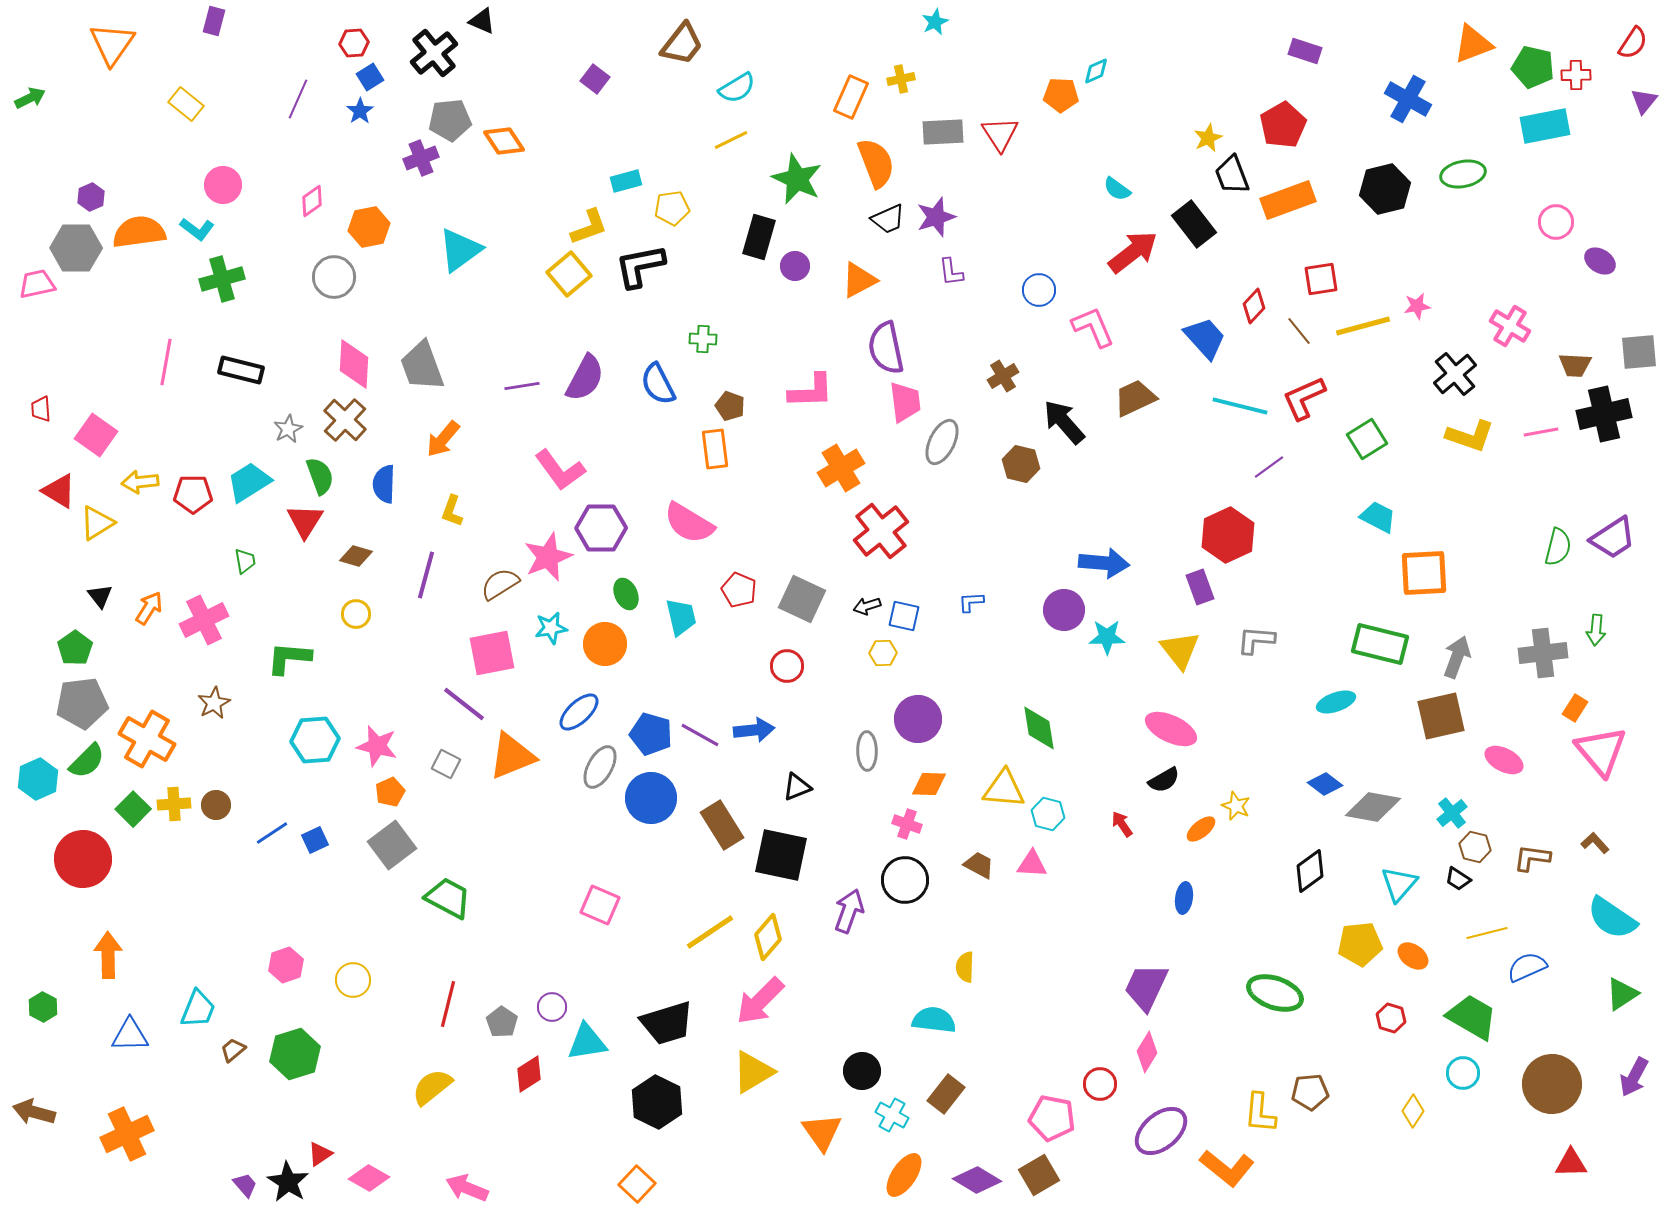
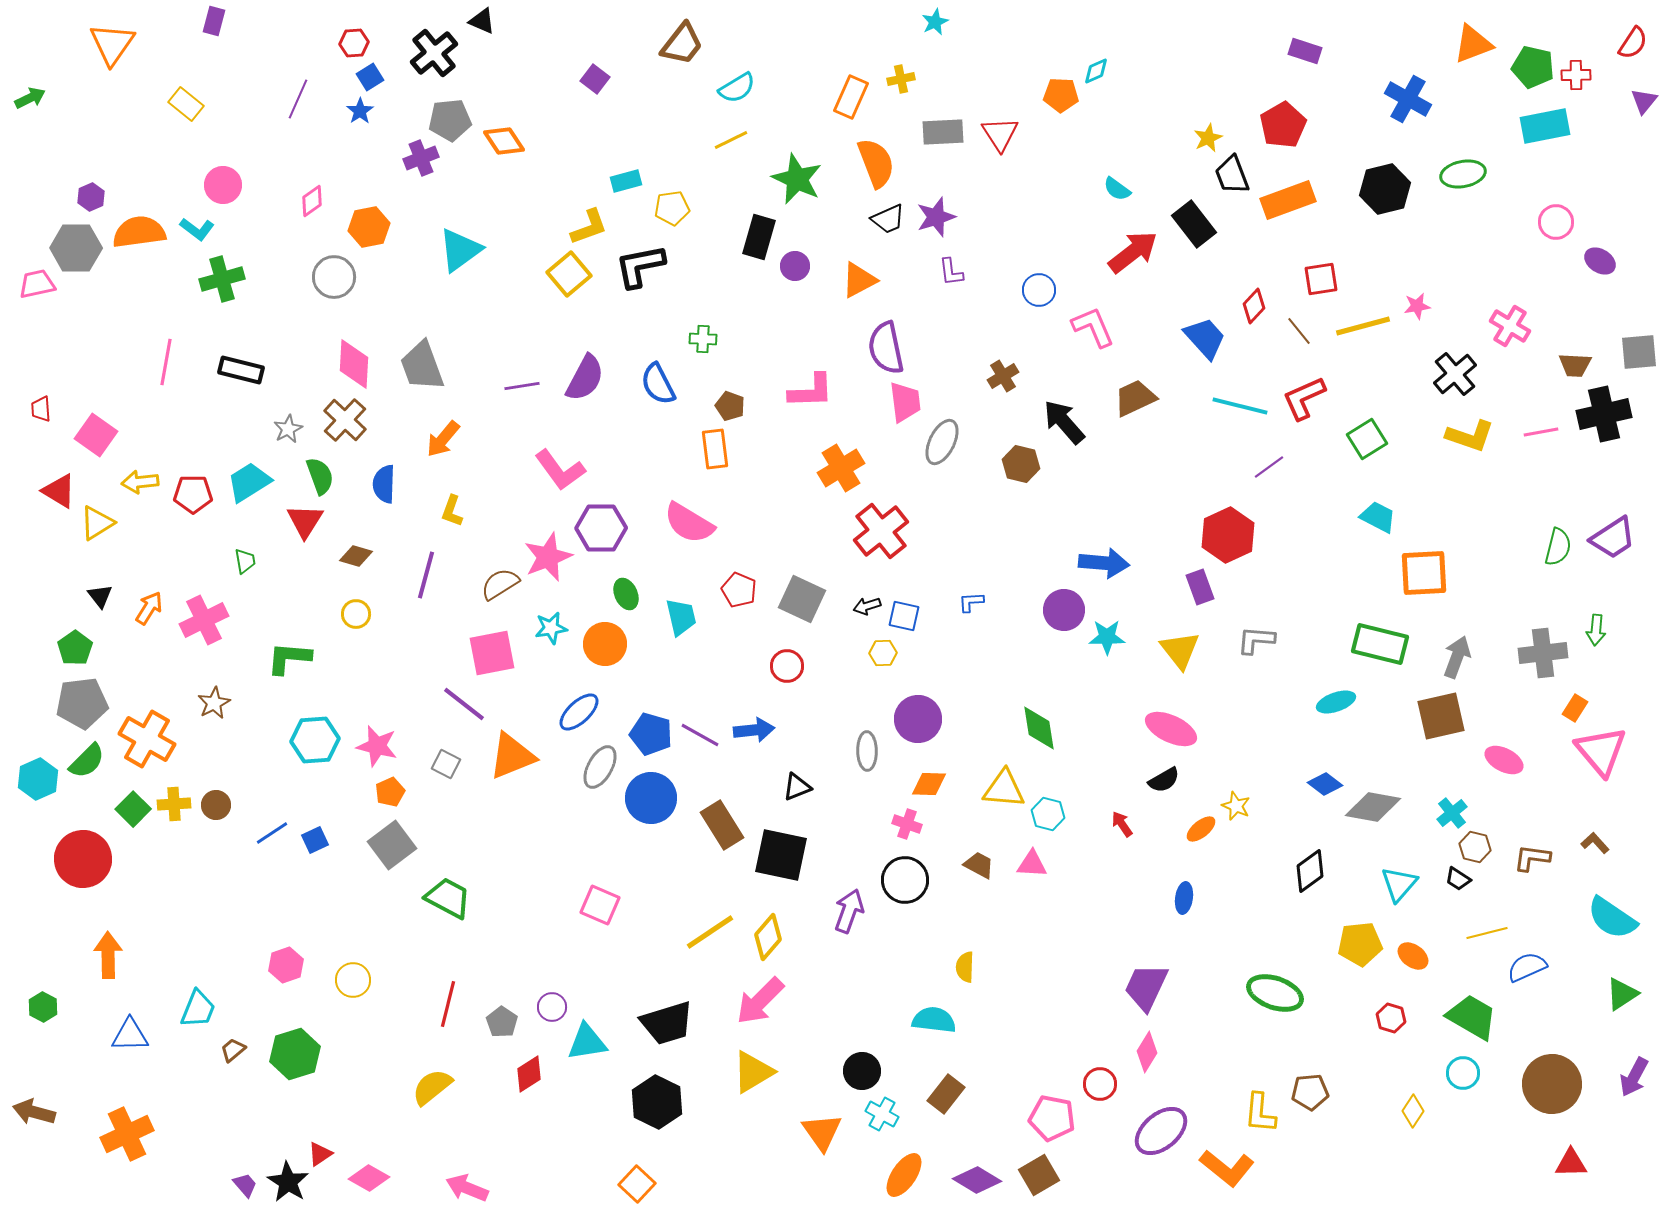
cyan cross at (892, 1115): moved 10 px left, 1 px up
